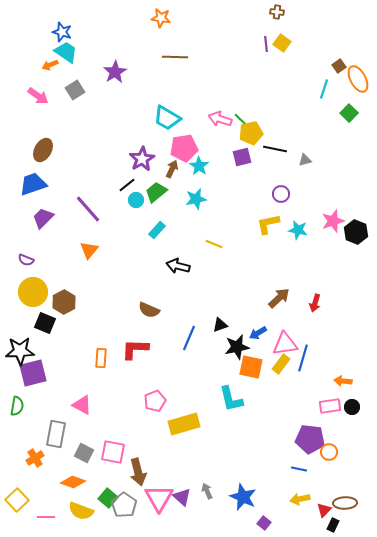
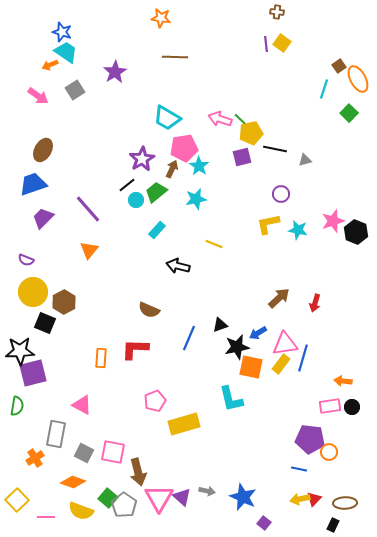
gray arrow at (207, 491): rotated 126 degrees clockwise
red triangle at (324, 510): moved 10 px left, 11 px up
